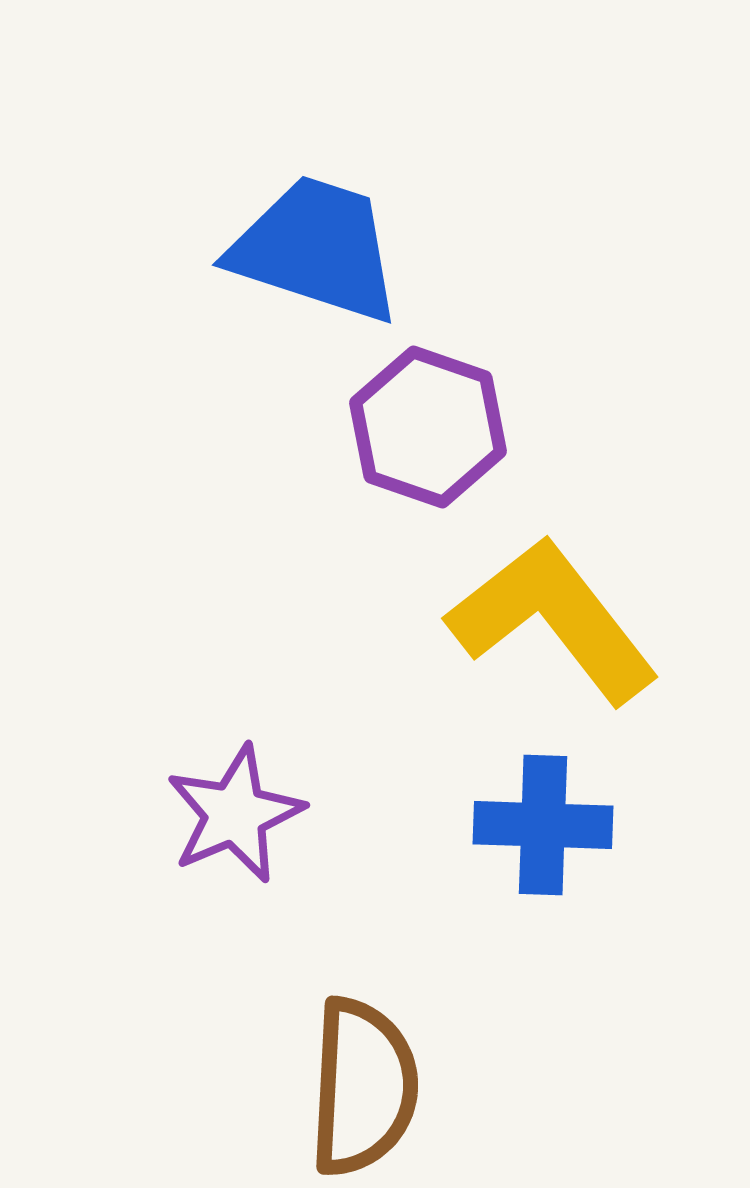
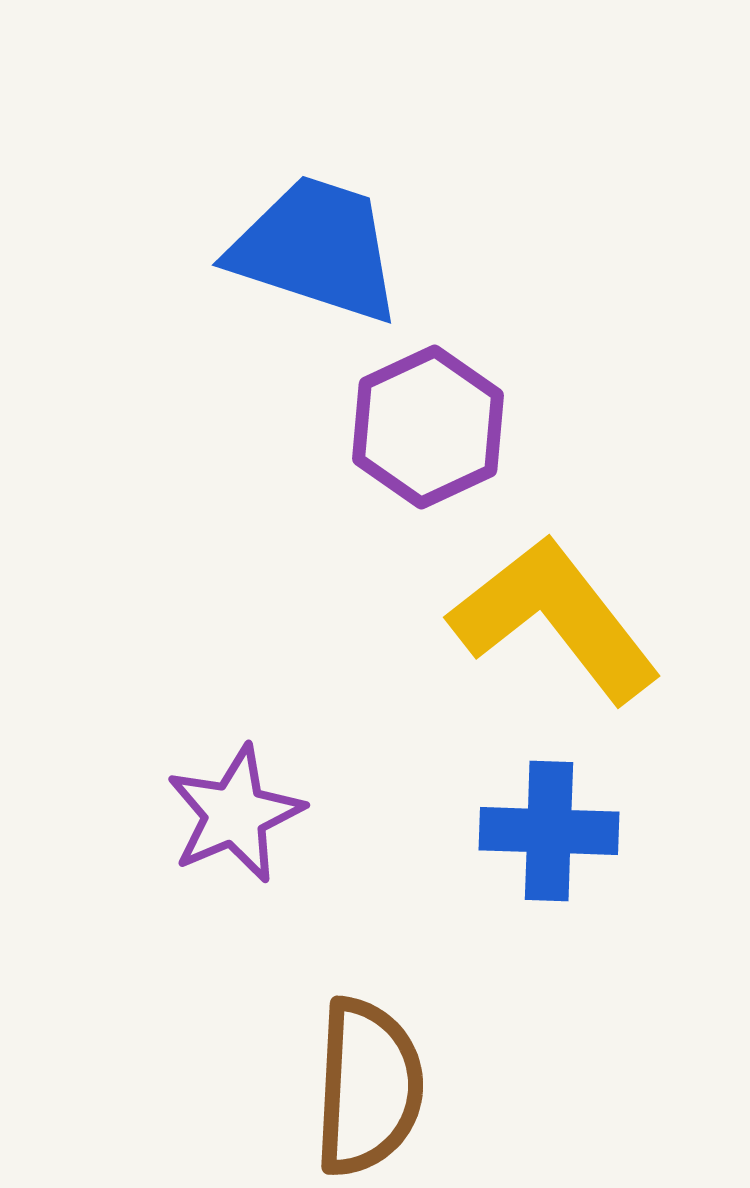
purple hexagon: rotated 16 degrees clockwise
yellow L-shape: moved 2 px right, 1 px up
blue cross: moved 6 px right, 6 px down
brown semicircle: moved 5 px right
